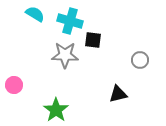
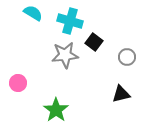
cyan semicircle: moved 2 px left, 1 px up
black square: moved 1 px right, 2 px down; rotated 30 degrees clockwise
gray star: rotated 8 degrees counterclockwise
gray circle: moved 13 px left, 3 px up
pink circle: moved 4 px right, 2 px up
black triangle: moved 3 px right
